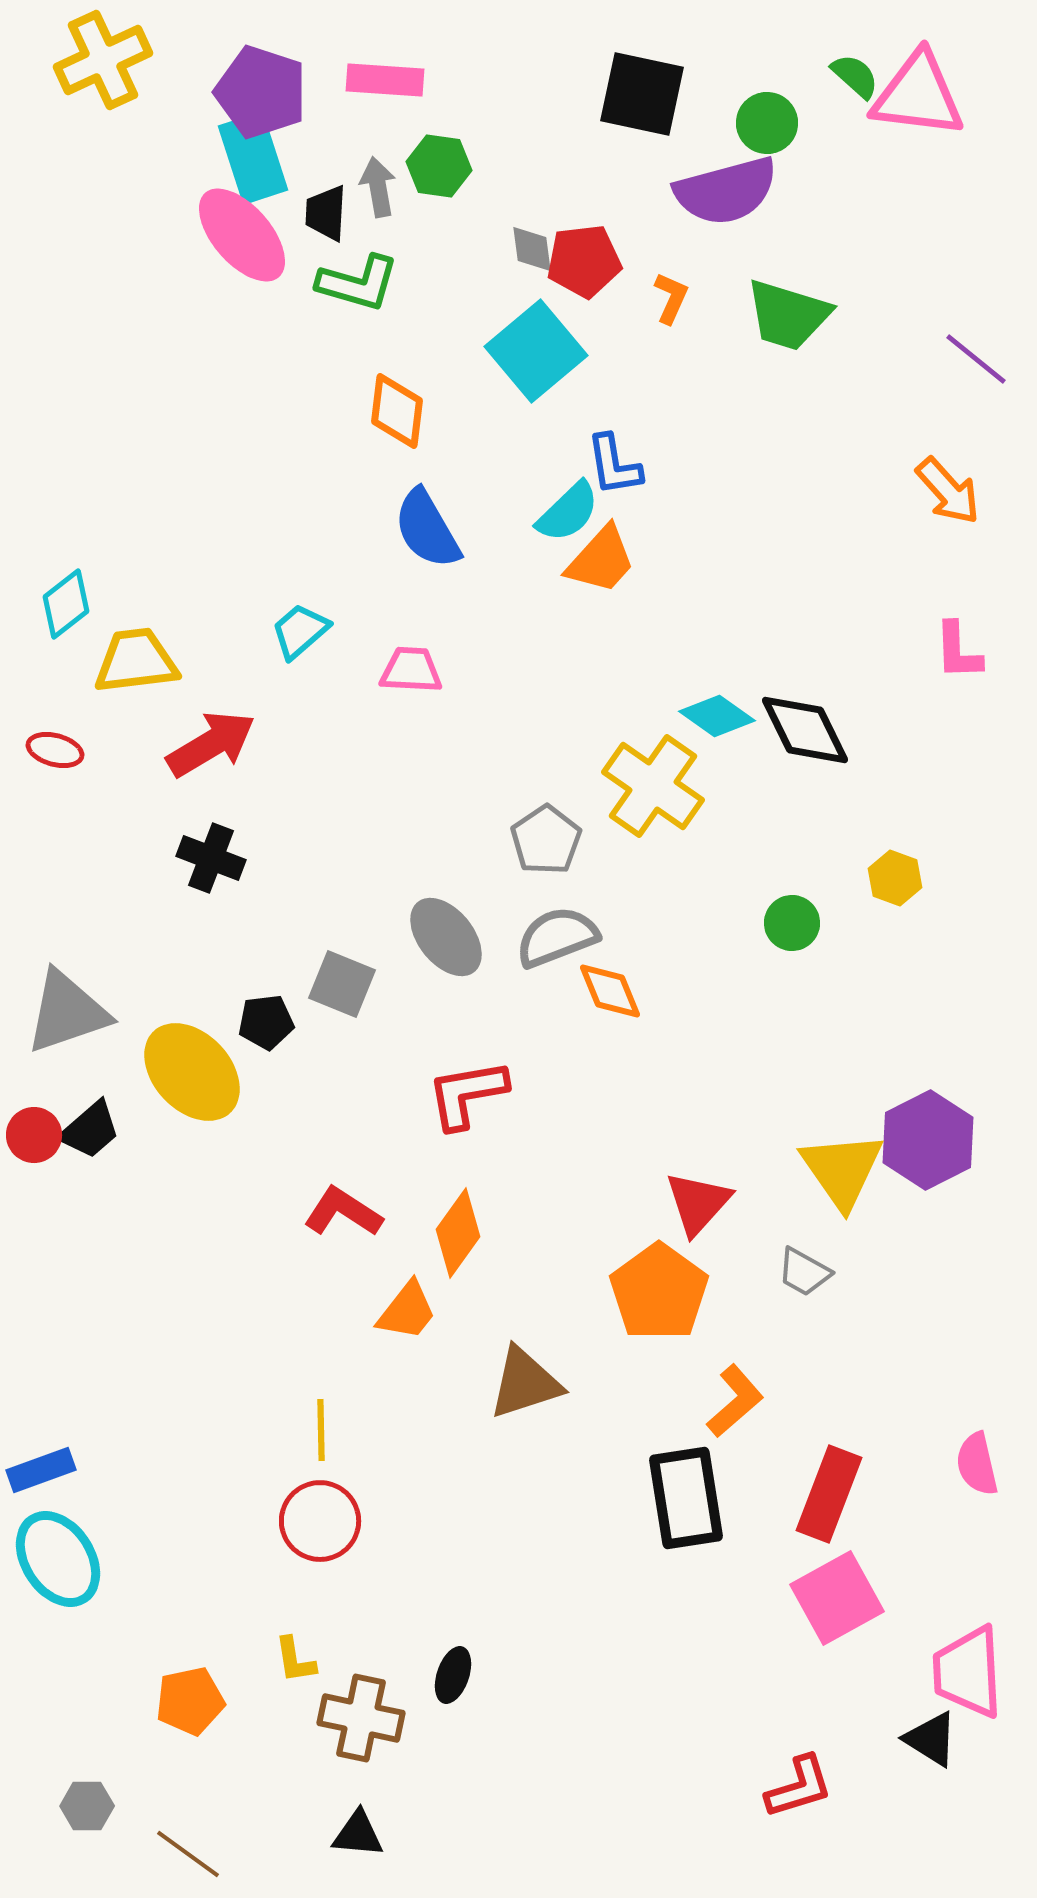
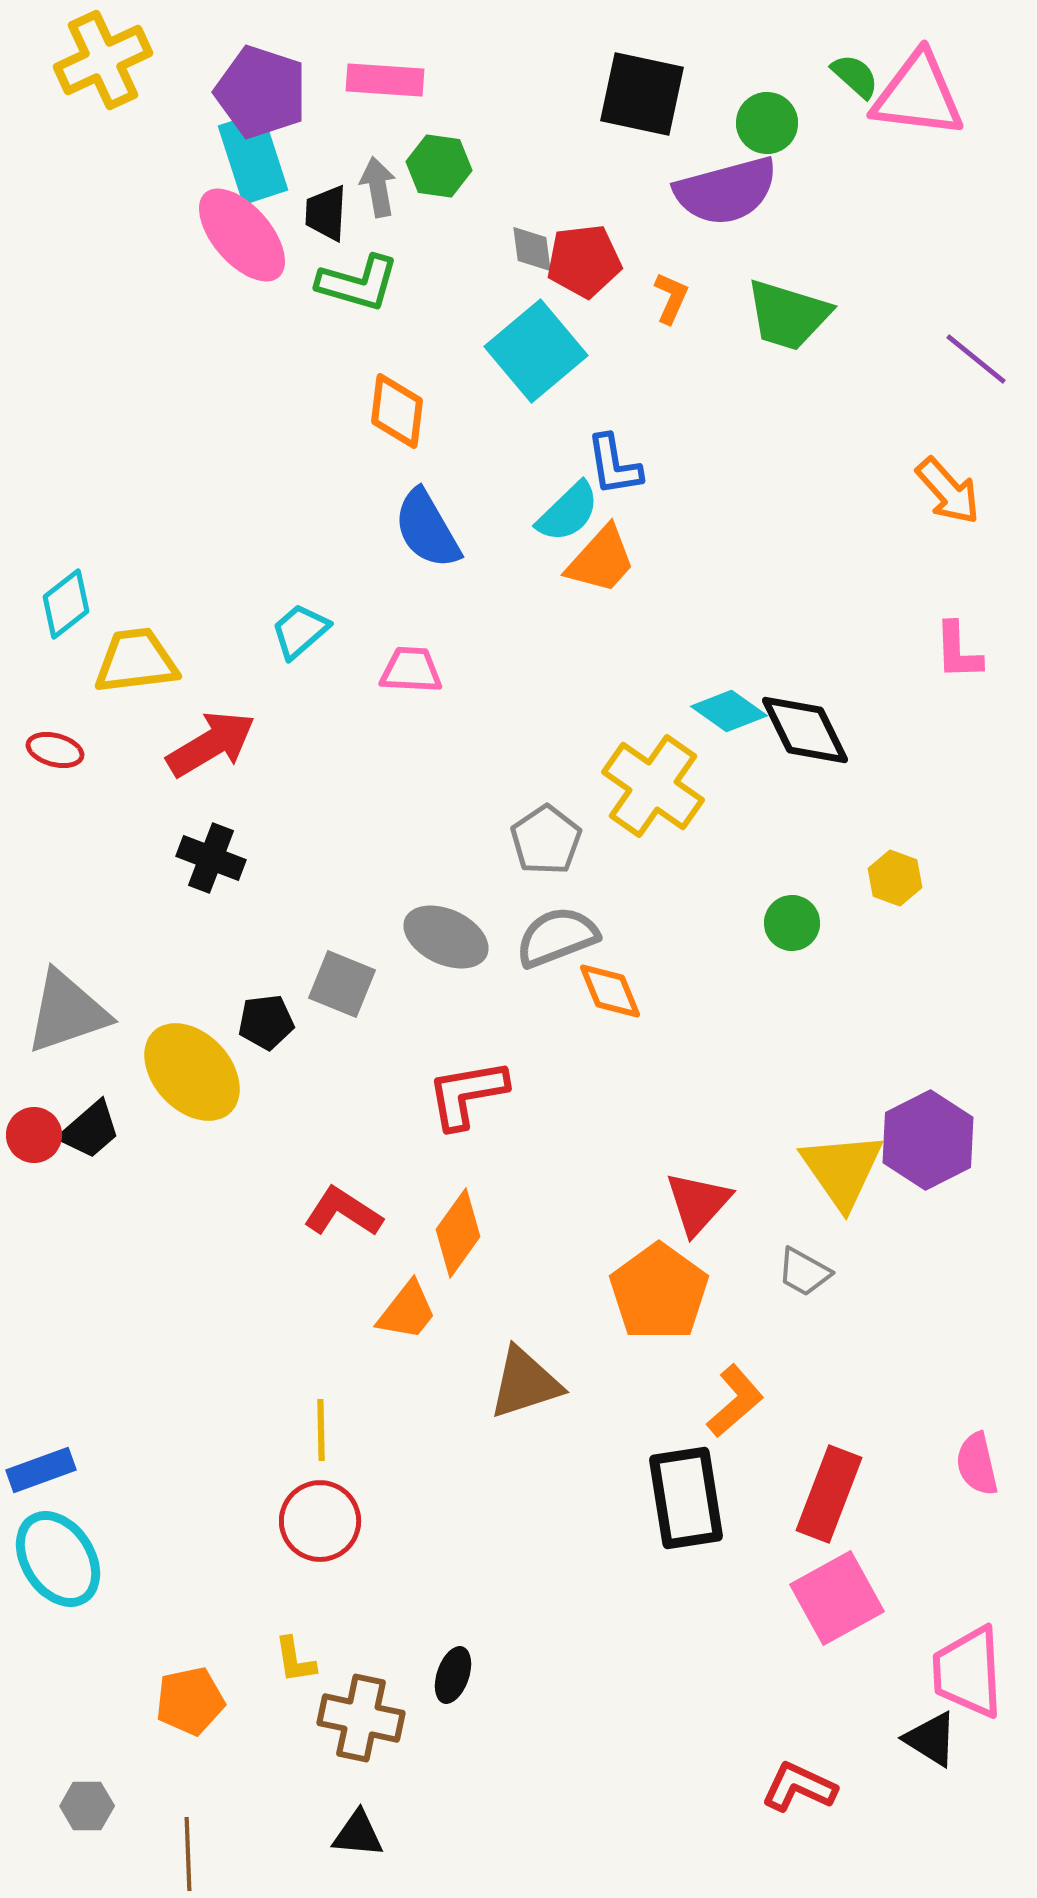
cyan diamond at (717, 716): moved 12 px right, 5 px up
gray ellipse at (446, 937): rotated 26 degrees counterclockwise
red L-shape at (799, 1787): rotated 138 degrees counterclockwise
brown line at (188, 1854): rotated 52 degrees clockwise
